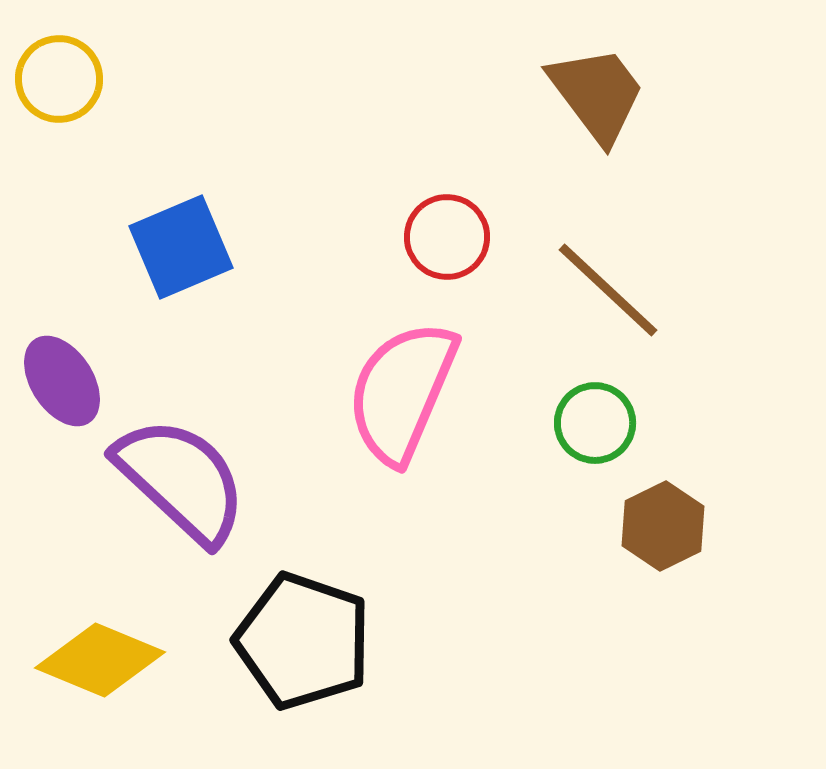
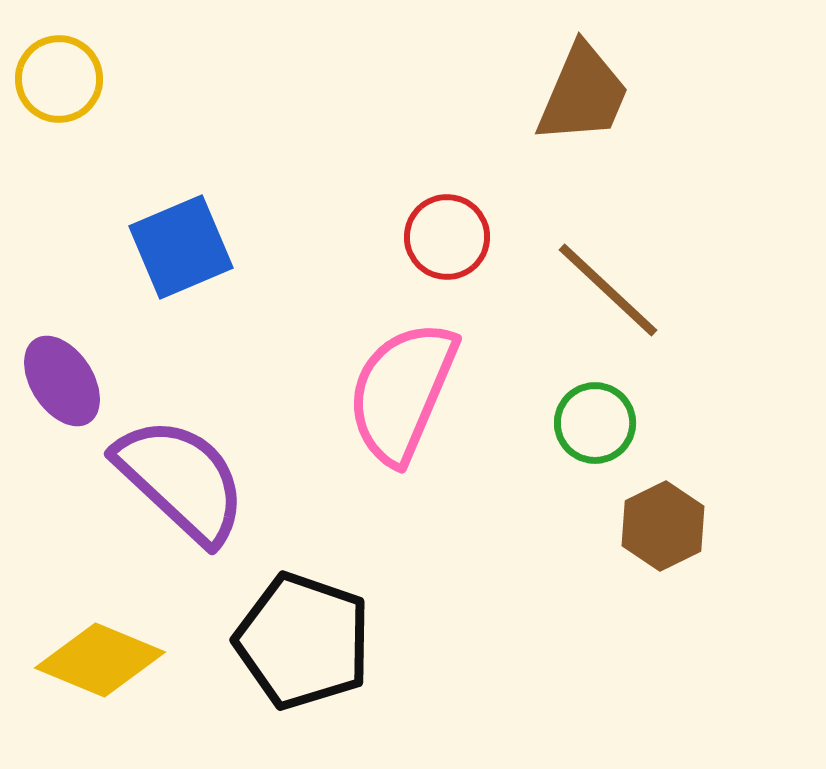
brown trapezoid: moved 14 px left; rotated 60 degrees clockwise
